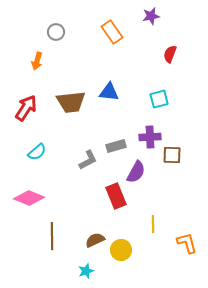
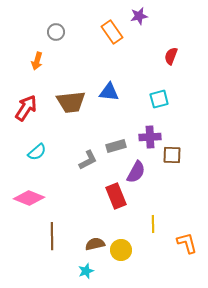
purple star: moved 12 px left
red semicircle: moved 1 px right, 2 px down
brown semicircle: moved 4 px down; rotated 12 degrees clockwise
